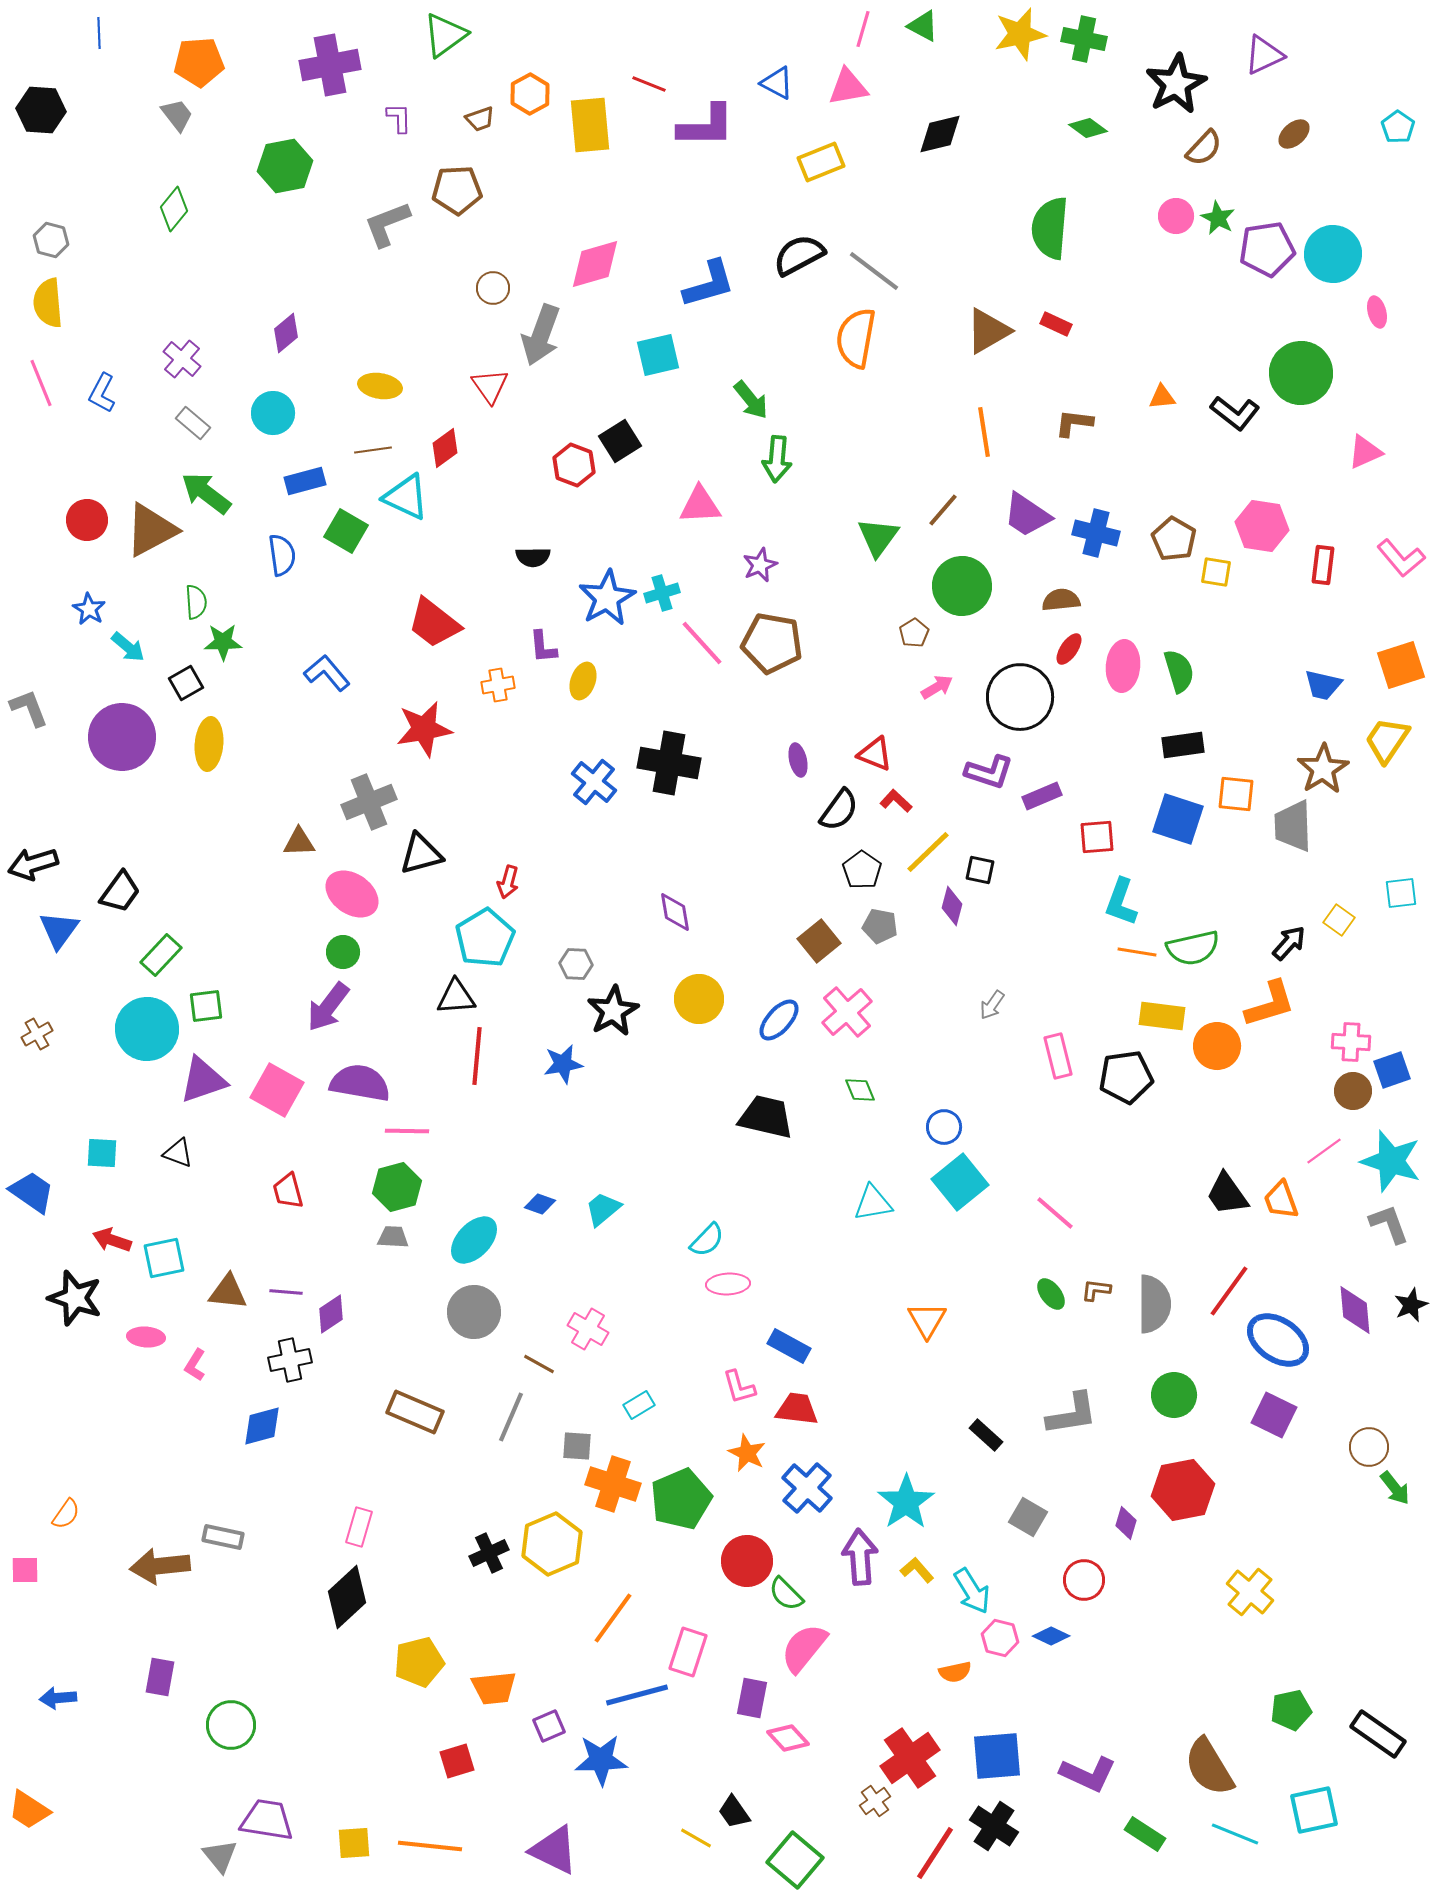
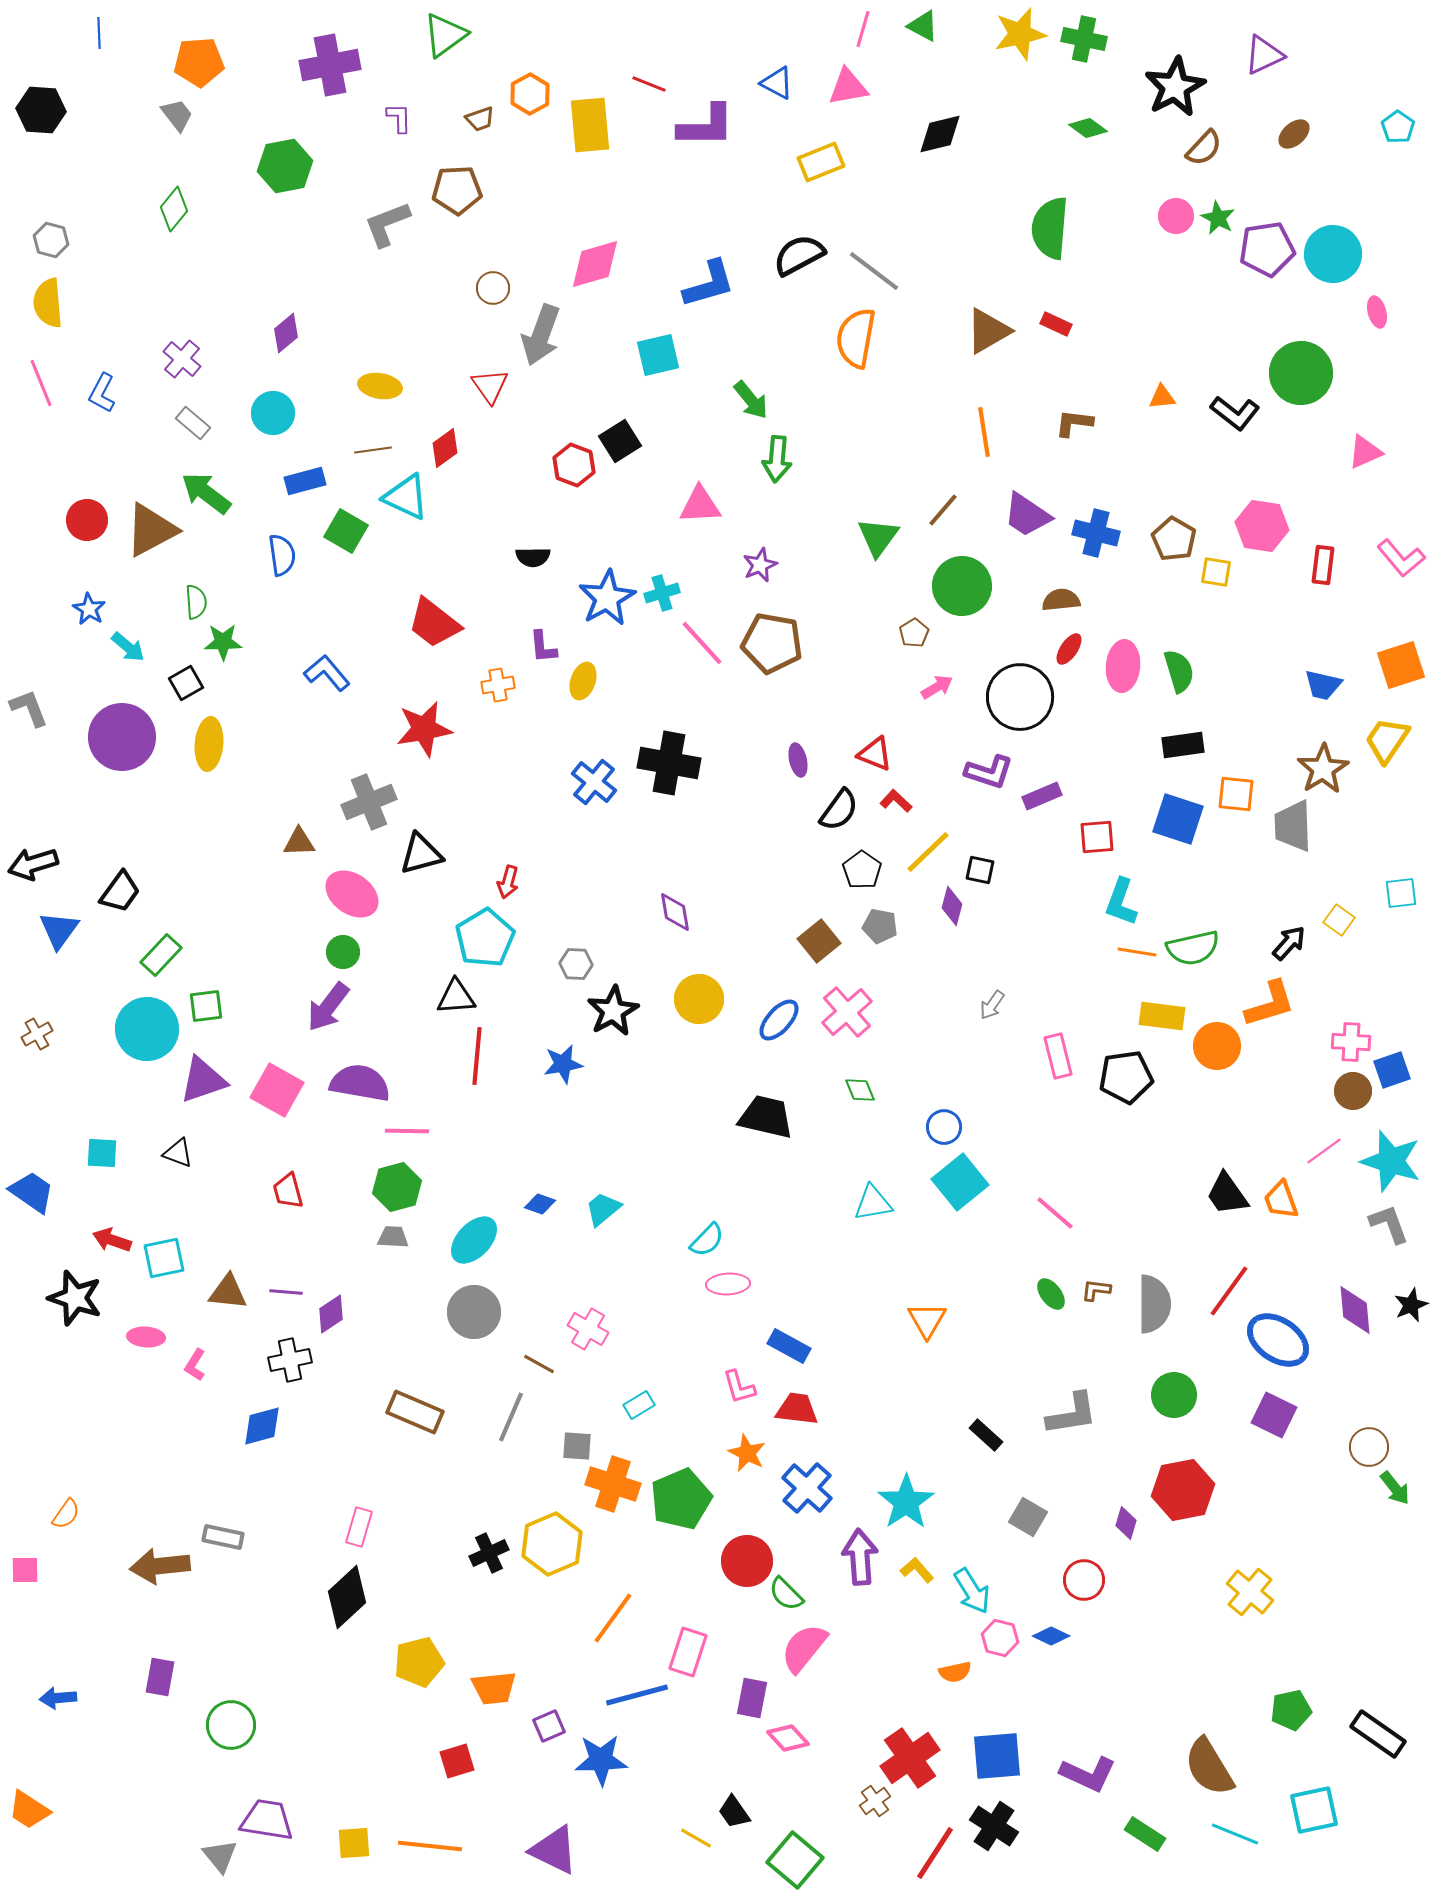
black star at (1176, 84): moved 1 px left, 3 px down
